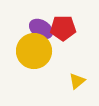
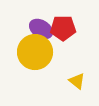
yellow circle: moved 1 px right, 1 px down
yellow triangle: rotated 42 degrees counterclockwise
